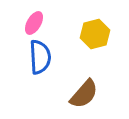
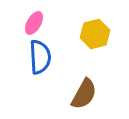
brown semicircle: rotated 12 degrees counterclockwise
